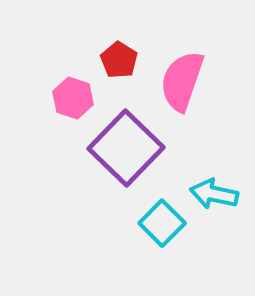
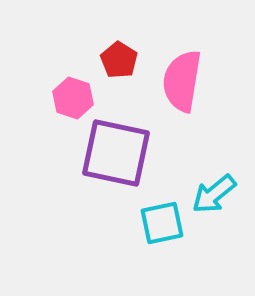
pink semicircle: rotated 10 degrees counterclockwise
purple square: moved 10 px left, 5 px down; rotated 32 degrees counterclockwise
cyan arrow: rotated 51 degrees counterclockwise
cyan square: rotated 33 degrees clockwise
